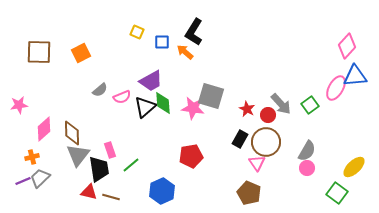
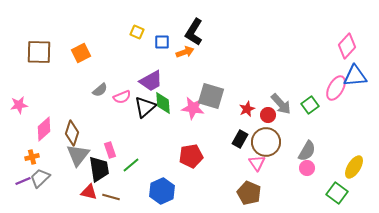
orange arrow at (185, 52): rotated 120 degrees clockwise
red star at (247, 109): rotated 21 degrees clockwise
brown diamond at (72, 133): rotated 20 degrees clockwise
yellow ellipse at (354, 167): rotated 15 degrees counterclockwise
